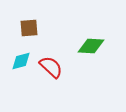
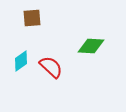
brown square: moved 3 px right, 10 px up
cyan diamond: rotated 20 degrees counterclockwise
